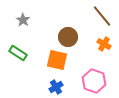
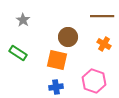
brown line: rotated 50 degrees counterclockwise
blue cross: rotated 24 degrees clockwise
